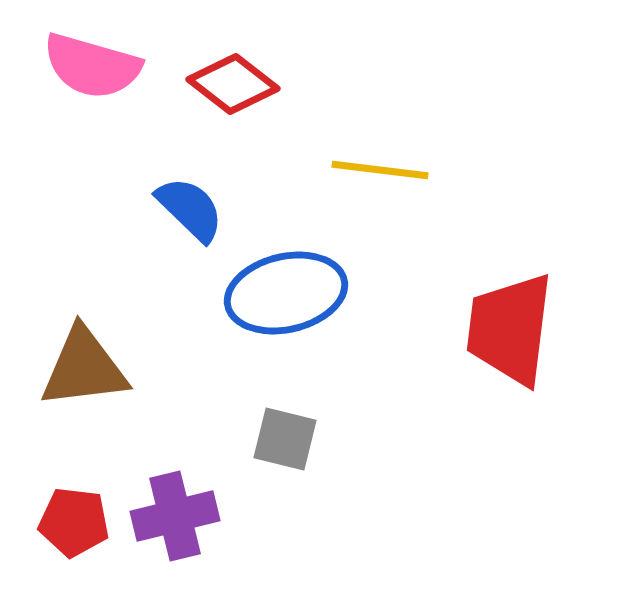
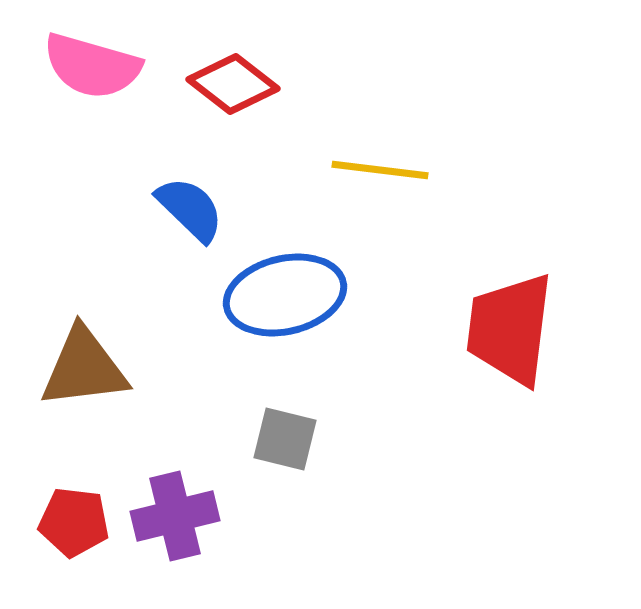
blue ellipse: moved 1 px left, 2 px down
